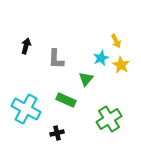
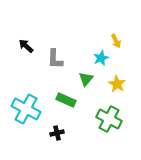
black arrow: rotated 63 degrees counterclockwise
gray L-shape: moved 1 px left
yellow star: moved 4 px left, 19 px down
green cross: rotated 30 degrees counterclockwise
